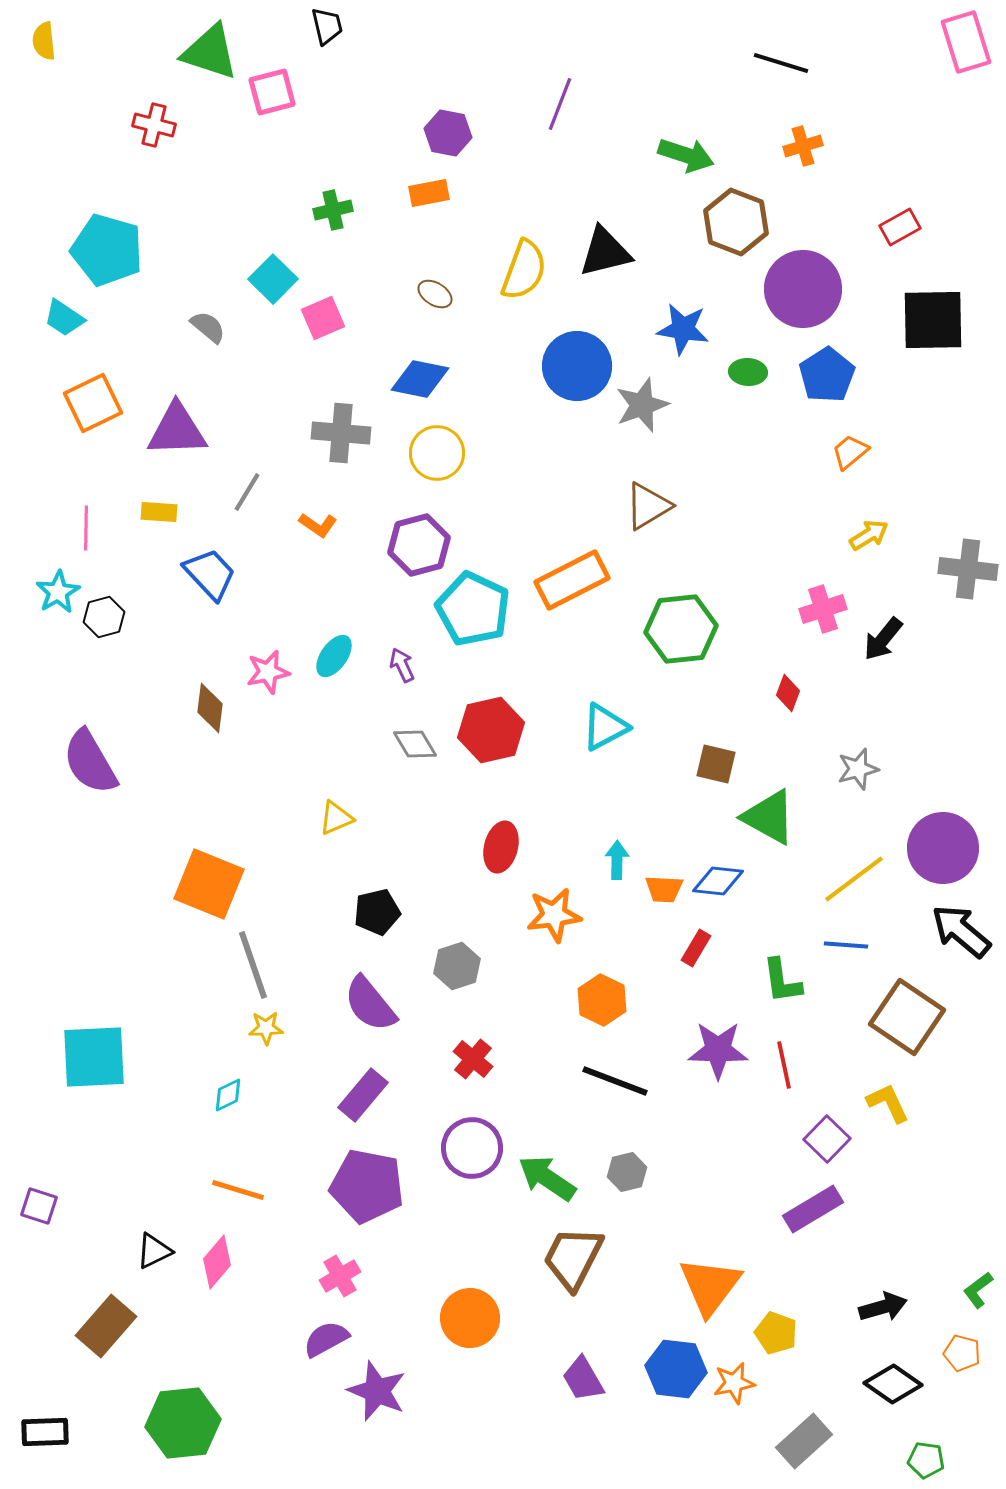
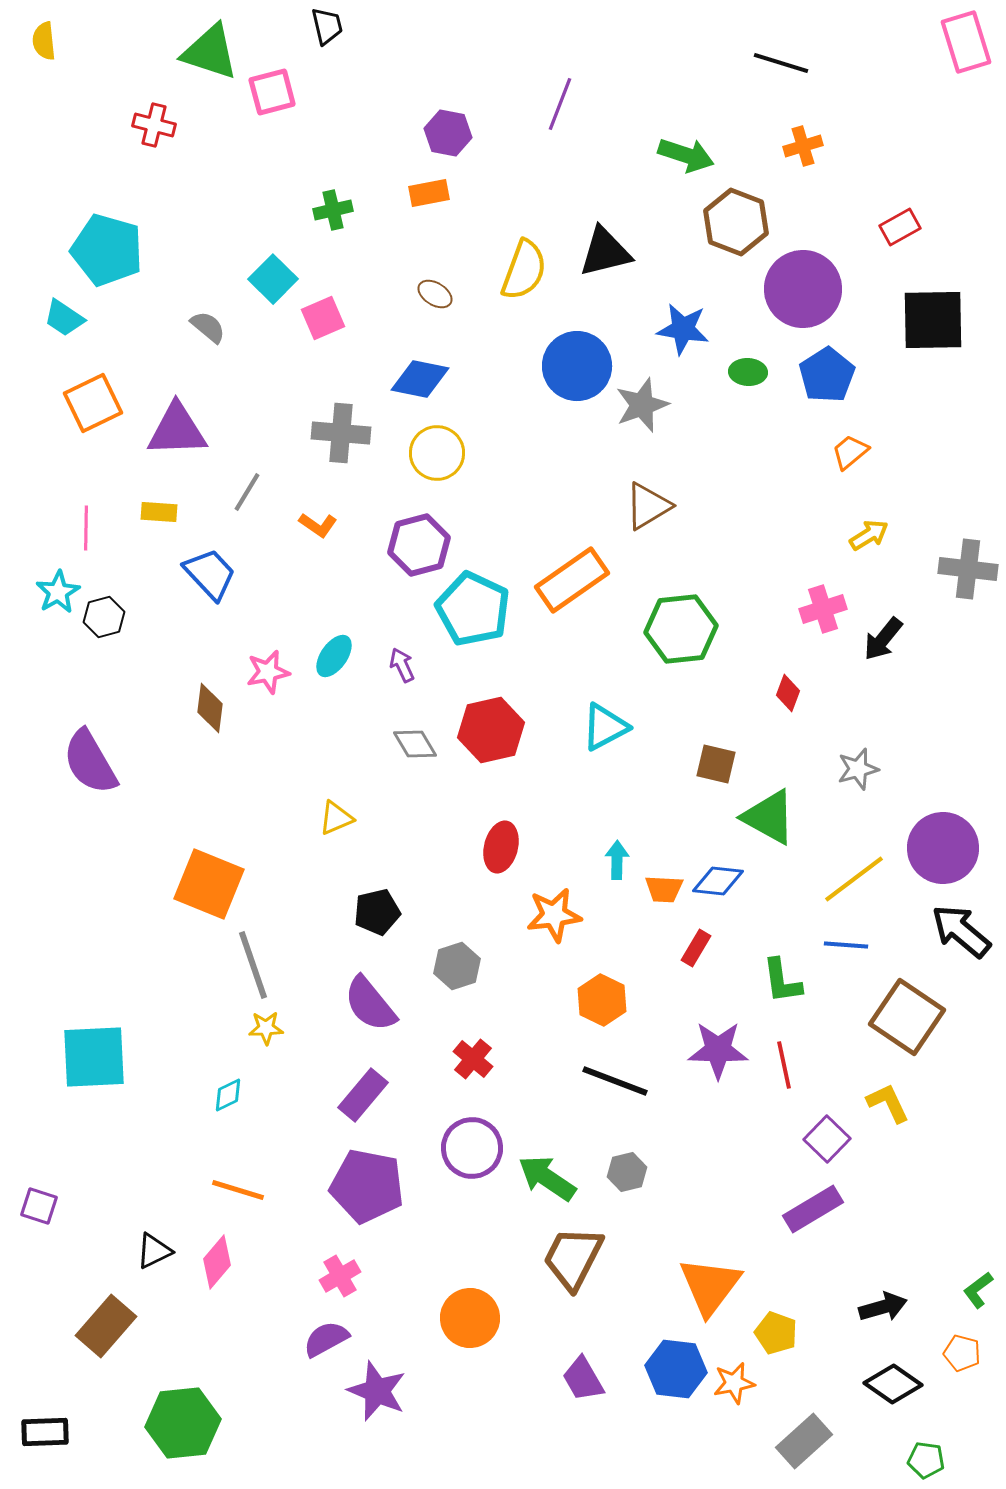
orange rectangle at (572, 580): rotated 8 degrees counterclockwise
